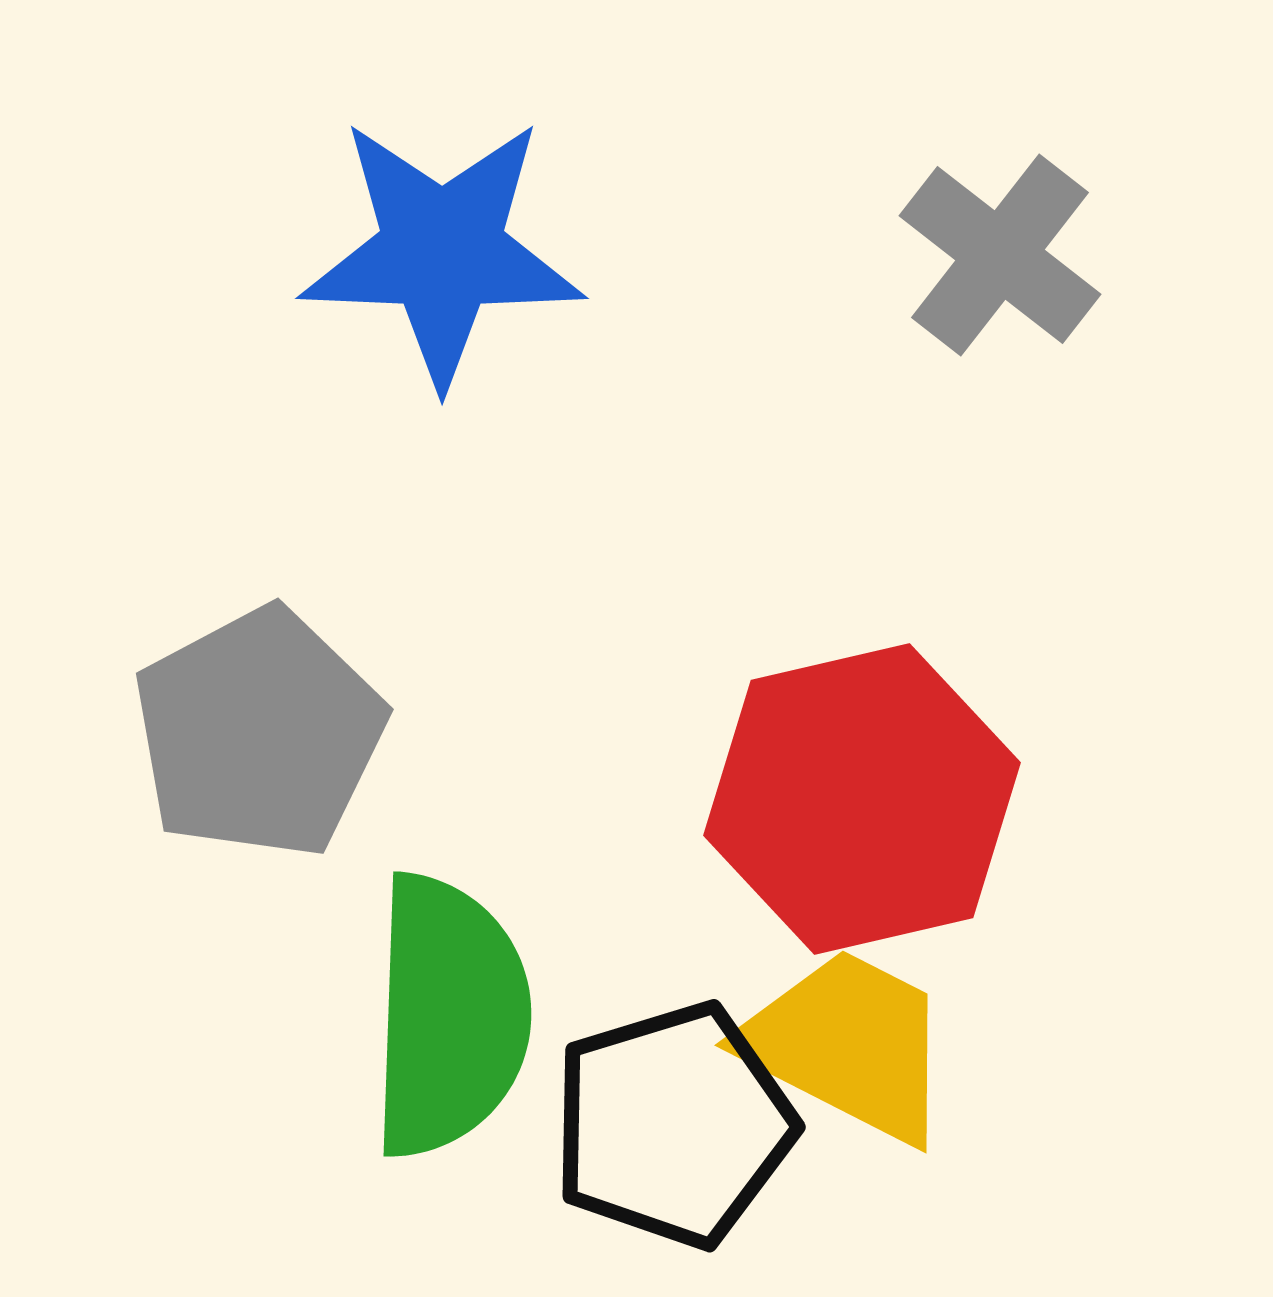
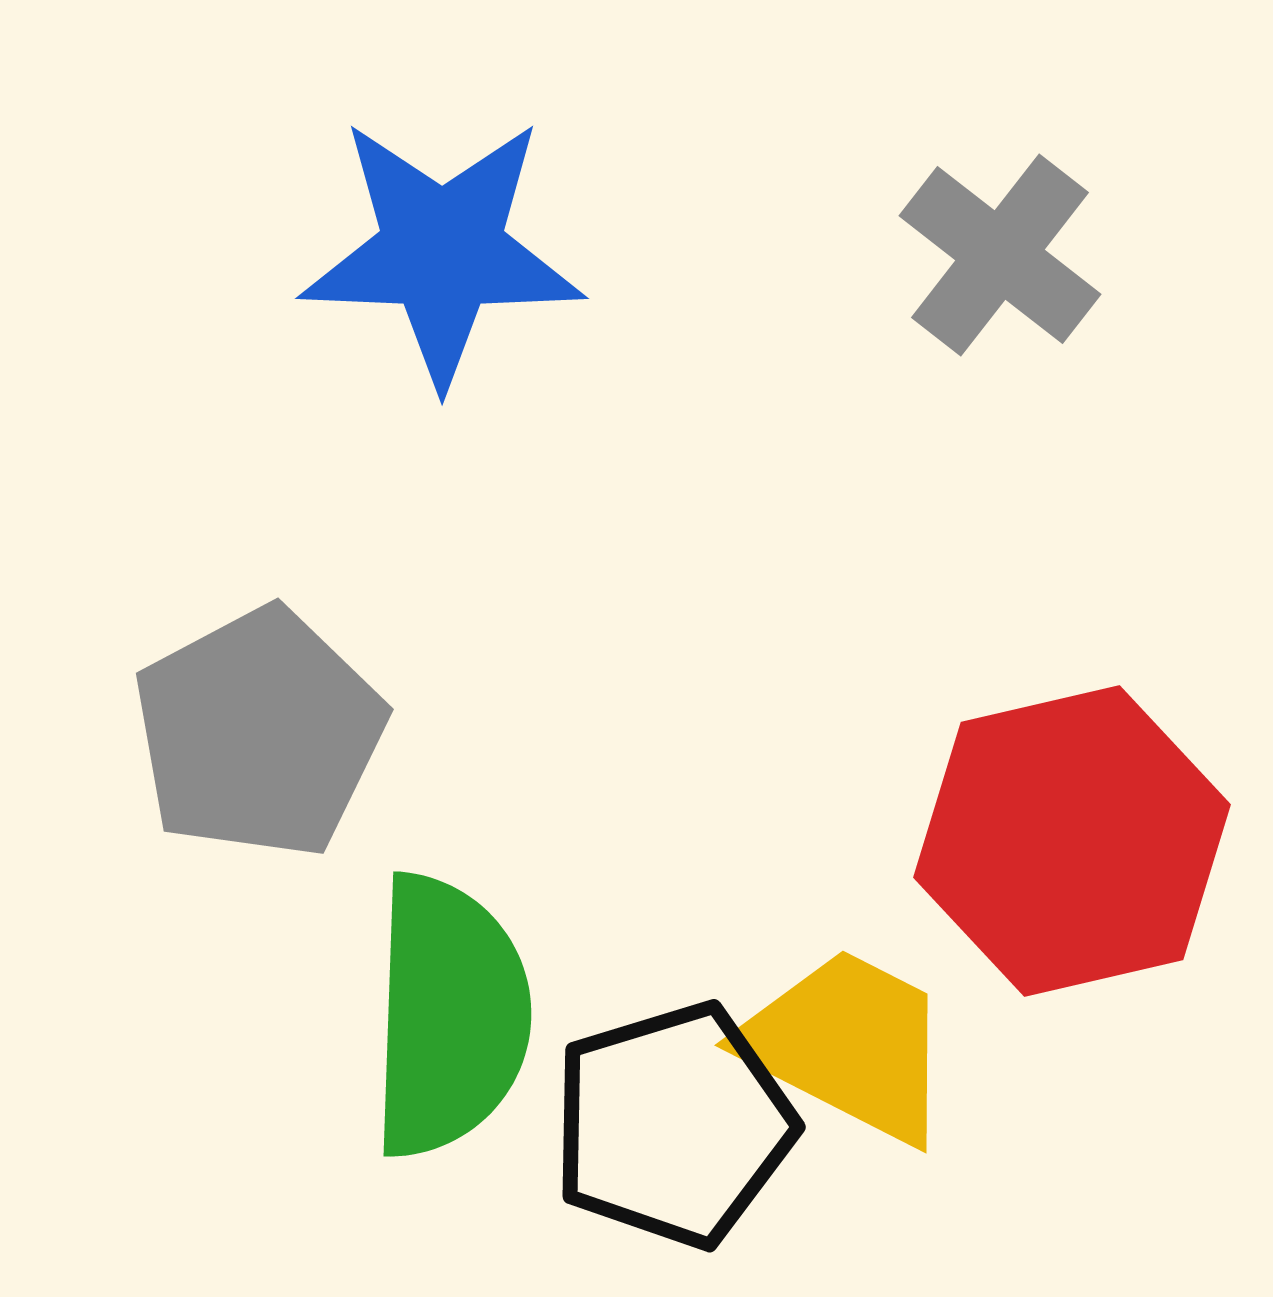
red hexagon: moved 210 px right, 42 px down
